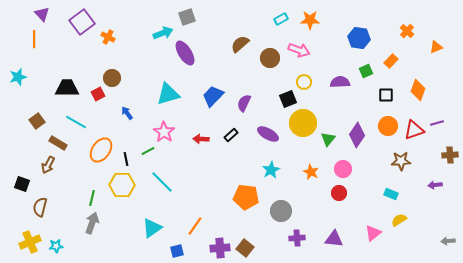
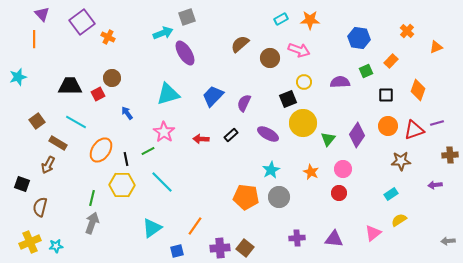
black trapezoid at (67, 88): moved 3 px right, 2 px up
cyan rectangle at (391, 194): rotated 56 degrees counterclockwise
gray circle at (281, 211): moved 2 px left, 14 px up
